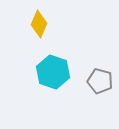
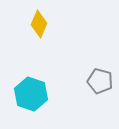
cyan hexagon: moved 22 px left, 22 px down
